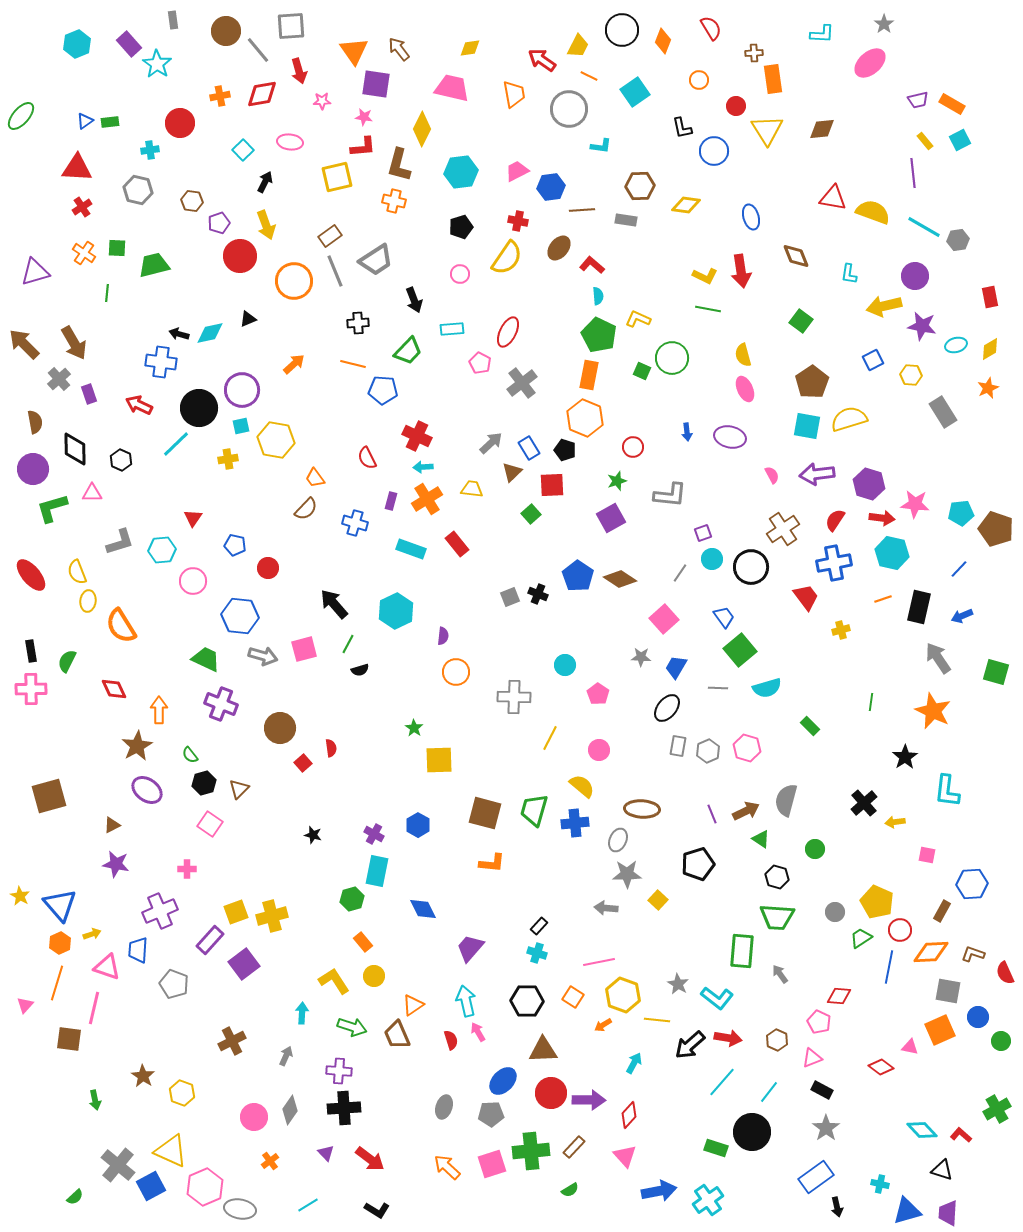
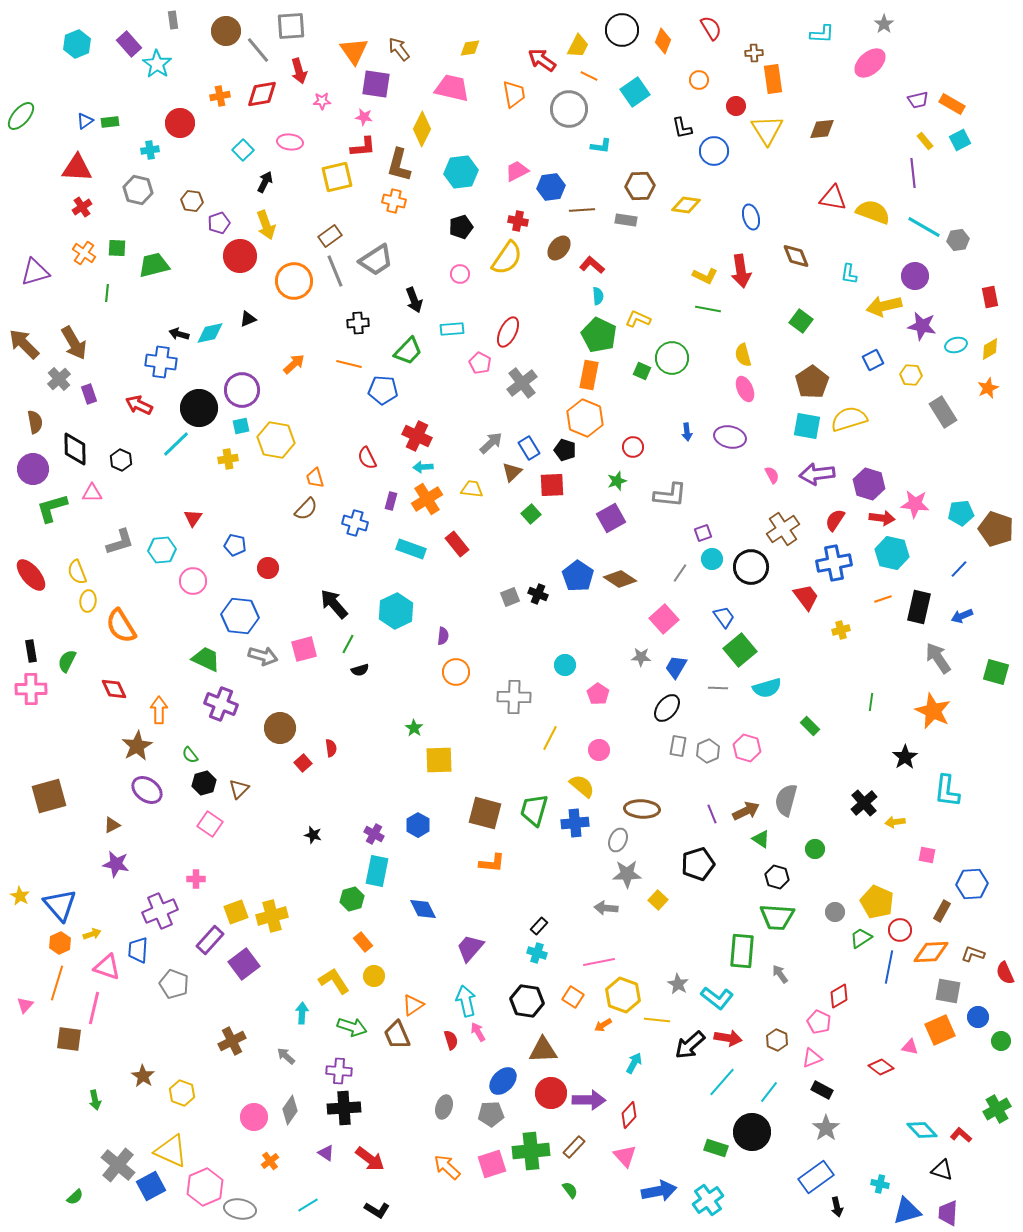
orange line at (353, 364): moved 4 px left
orange trapezoid at (315, 478): rotated 20 degrees clockwise
pink cross at (187, 869): moved 9 px right, 10 px down
red diamond at (839, 996): rotated 35 degrees counterclockwise
black hexagon at (527, 1001): rotated 8 degrees clockwise
gray arrow at (286, 1056): rotated 72 degrees counterclockwise
purple triangle at (326, 1153): rotated 12 degrees counterclockwise
green semicircle at (570, 1190): rotated 96 degrees counterclockwise
